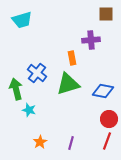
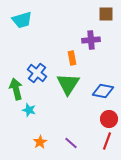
green triangle: rotated 40 degrees counterclockwise
purple line: rotated 64 degrees counterclockwise
